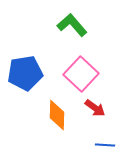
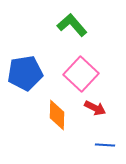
red arrow: rotated 10 degrees counterclockwise
